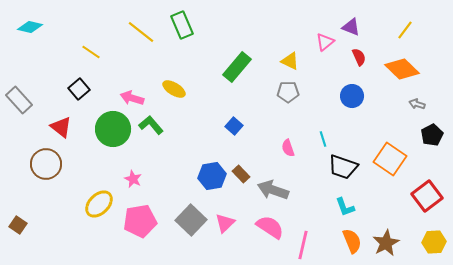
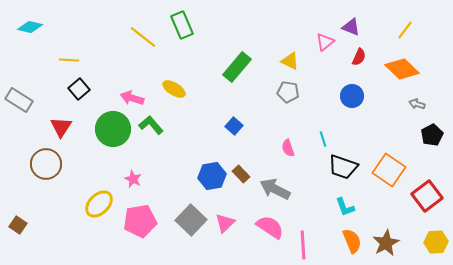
yellow line at (141, 32): moved 2 px right, 5 px down
yellow line at (91, 52): moved 22 px left, 8 px down; rotated 30 degrees counterclockwise
red semicircle at (359, 57): rotated 48 degrees clockwise
gray pentagon at (288, 92): rotated 10 degrees clockwise
gray rectangle at (19, 100): rotated 16 degrees counterclockwise
red triangle at (61, 127): rotated 25 degrees clockwise
orange square at (390, 159): moved 1 px left, 11 px down
gray arrow at (273, 190): moved 2 px right, 1 px up; rotated 8 degrees clockwise
yellow hexagon at (434, 242): moved 2 px right
pink line at (303, 245): rotated 16 degrees counterclockwise
